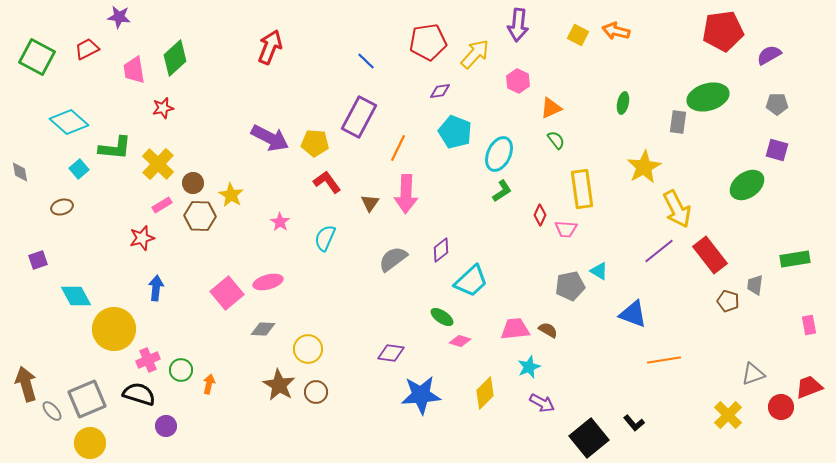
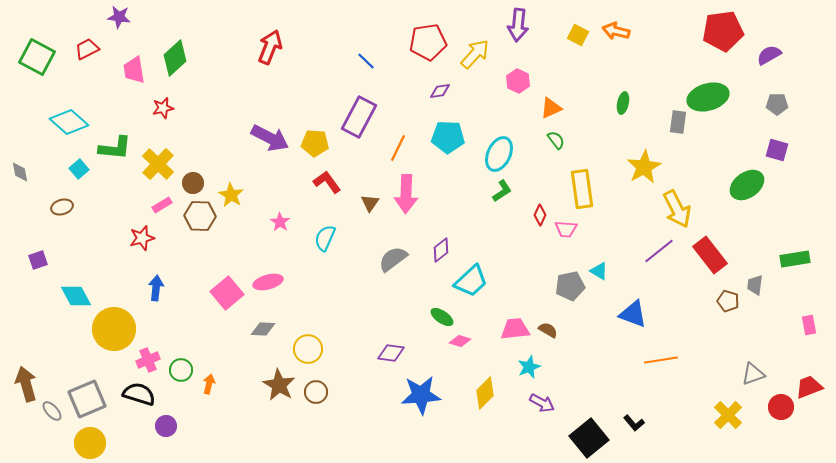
cyan pentagon at (455, 132): moved 7 px left, 5 px down; rotated 20 degrees counterclockwise
orange line at (664, 360): moved 3 px left
